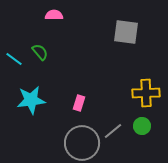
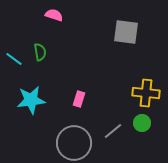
pink semicircle: rotated 18 degrees clockwise
green semicircle: rotated 30 degrees clockwise
yellow cross: rotated 8 degrees clockwise
pink rectangle: moved 4 px up
green circle: moved 3 px up
gray circle: moved 8 px left
